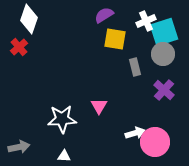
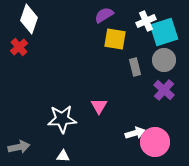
gray circle: moved 1 px right, 6 px down
white triangle: moved 1 px left
